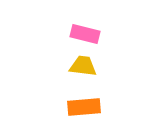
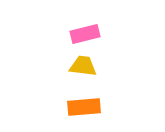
pink rectangle: rotated 28 degrees counterclockwise
